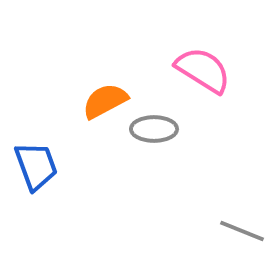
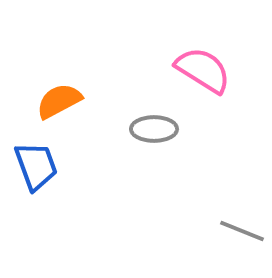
orange semicircle: moved 46 px left
